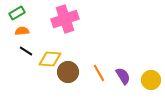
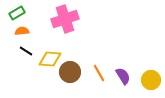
brown circle: moved 2 px right
